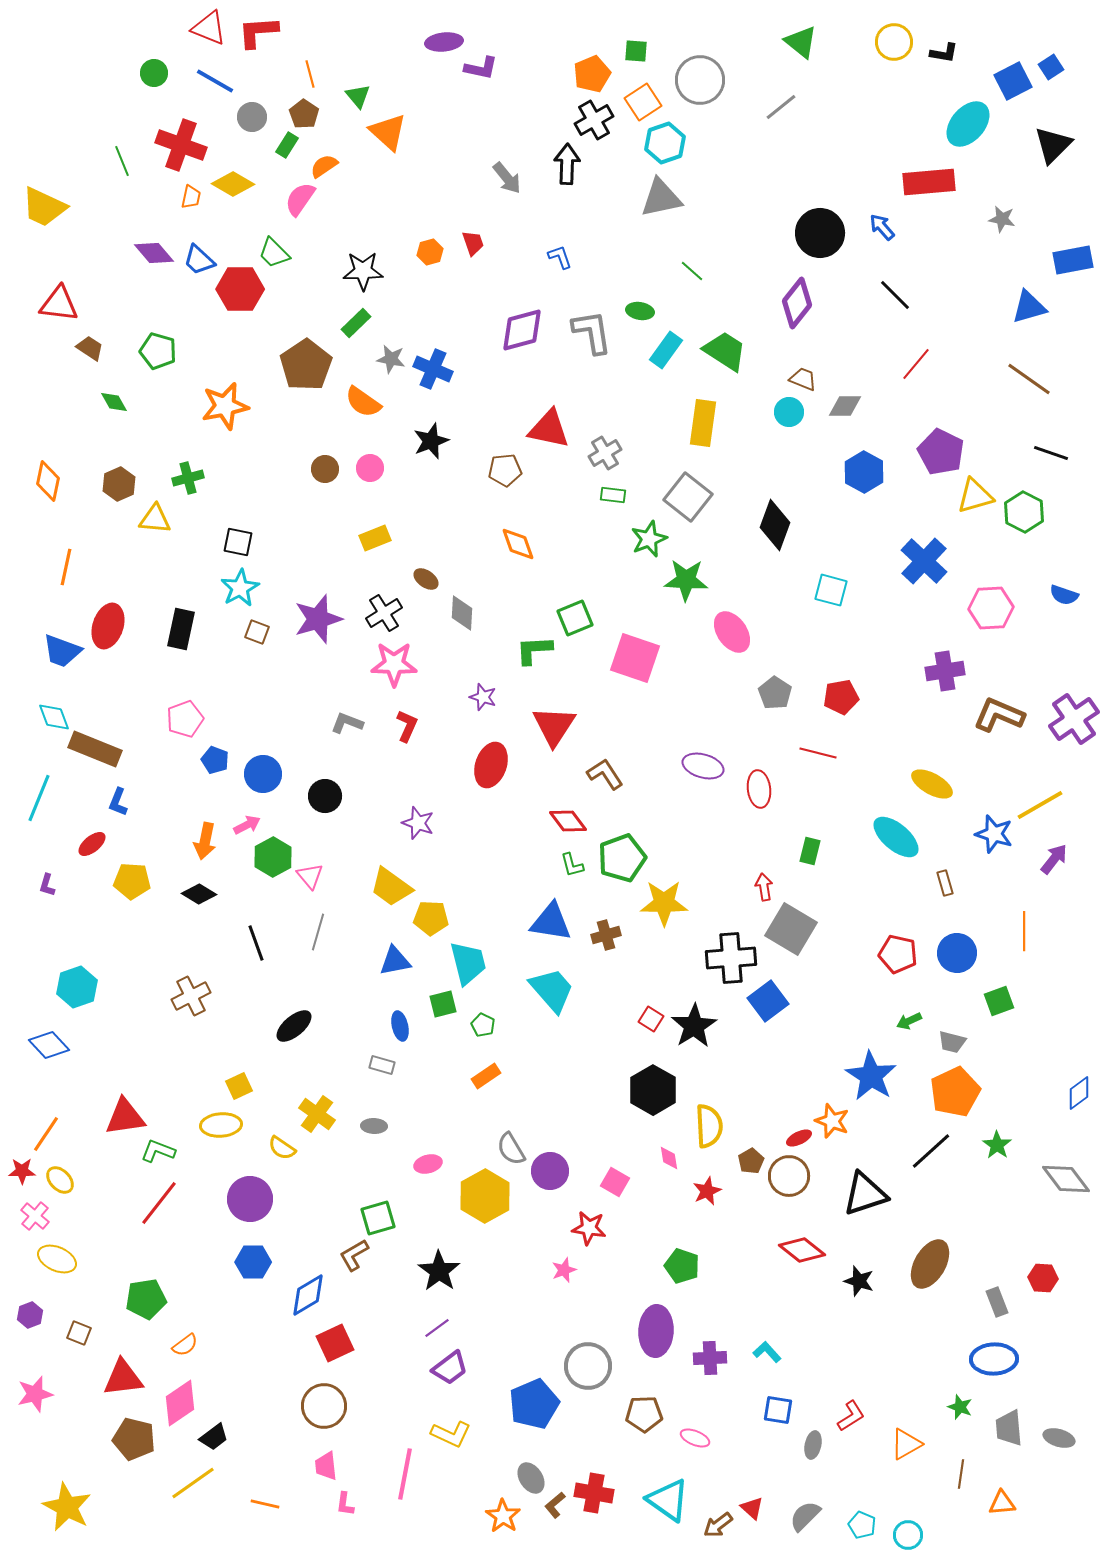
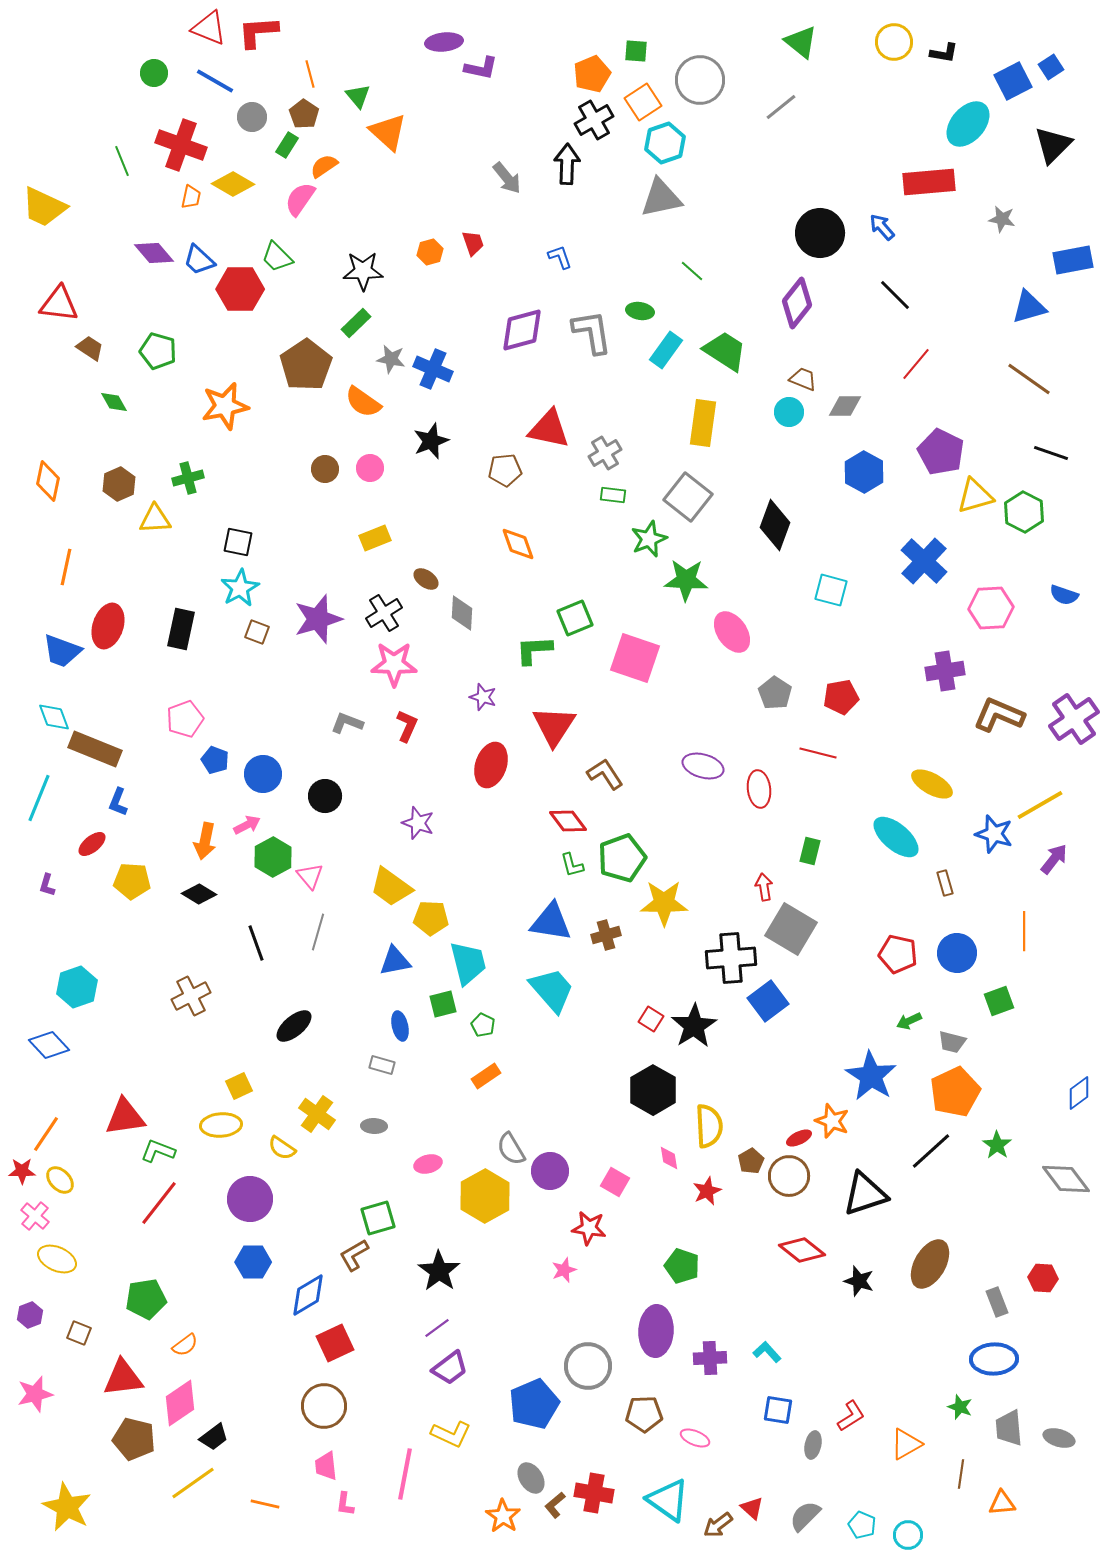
green trapezoid at (274, 253): moved 3 px right, 4 px down
yellow triangle at (155, 519): rotated 8 degrees counterclockwise
